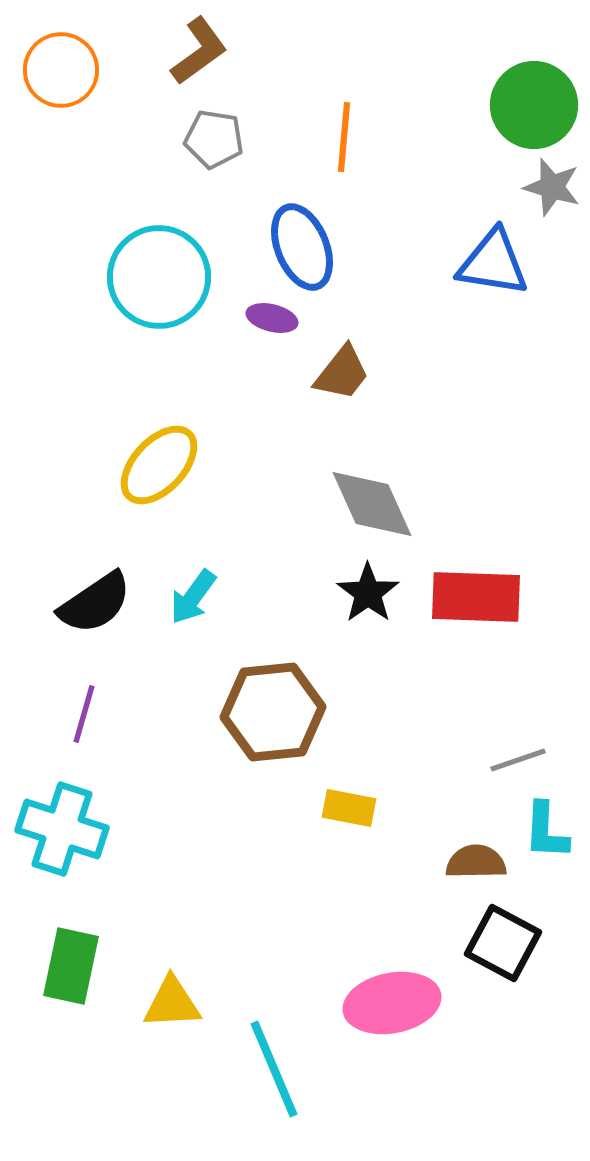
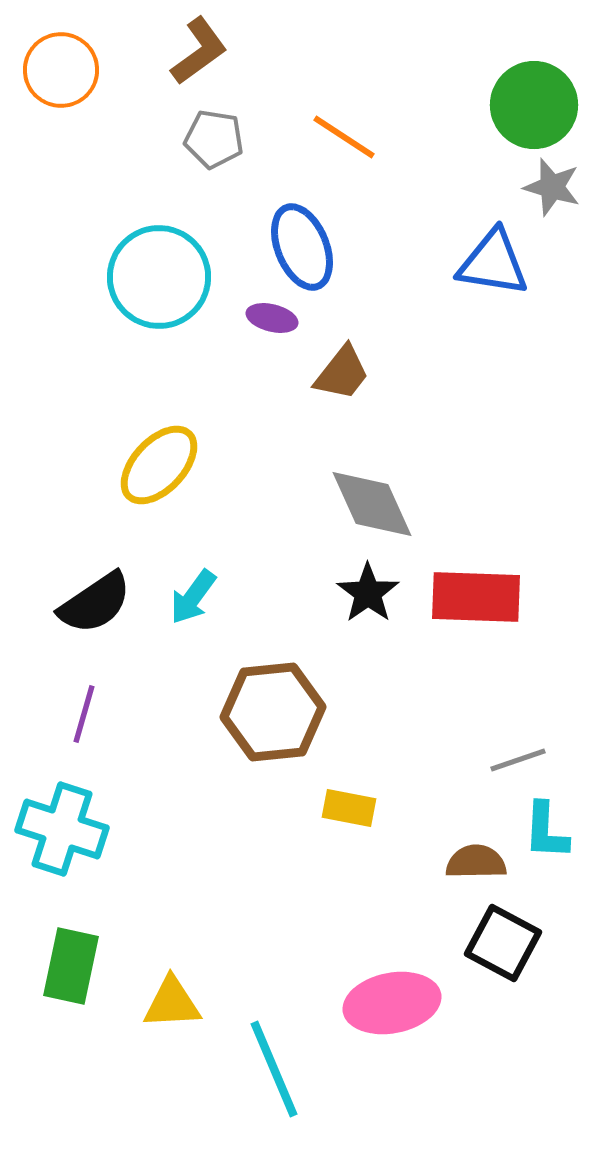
orange line: rotated 62 degrees counterclockwise
